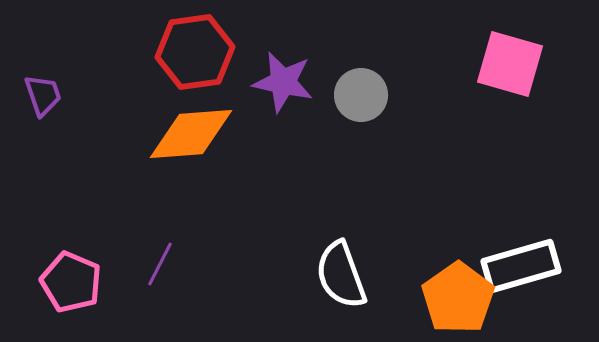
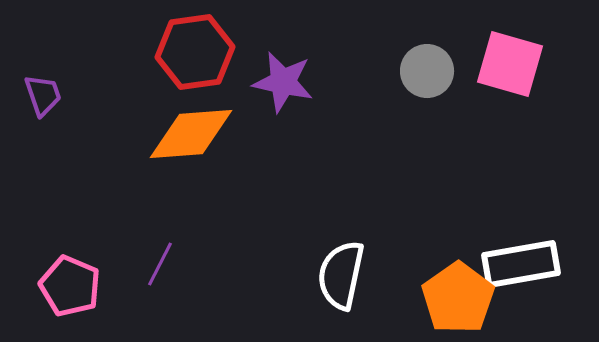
gray circle: moved 66 px right, 24 px up
white rectangle: moved 2 px up; rotated 6 degrees clockwise
white semicircle: rotated 32 degrees clockwise
pink pentagon: moved 1 px left, 4 px down
